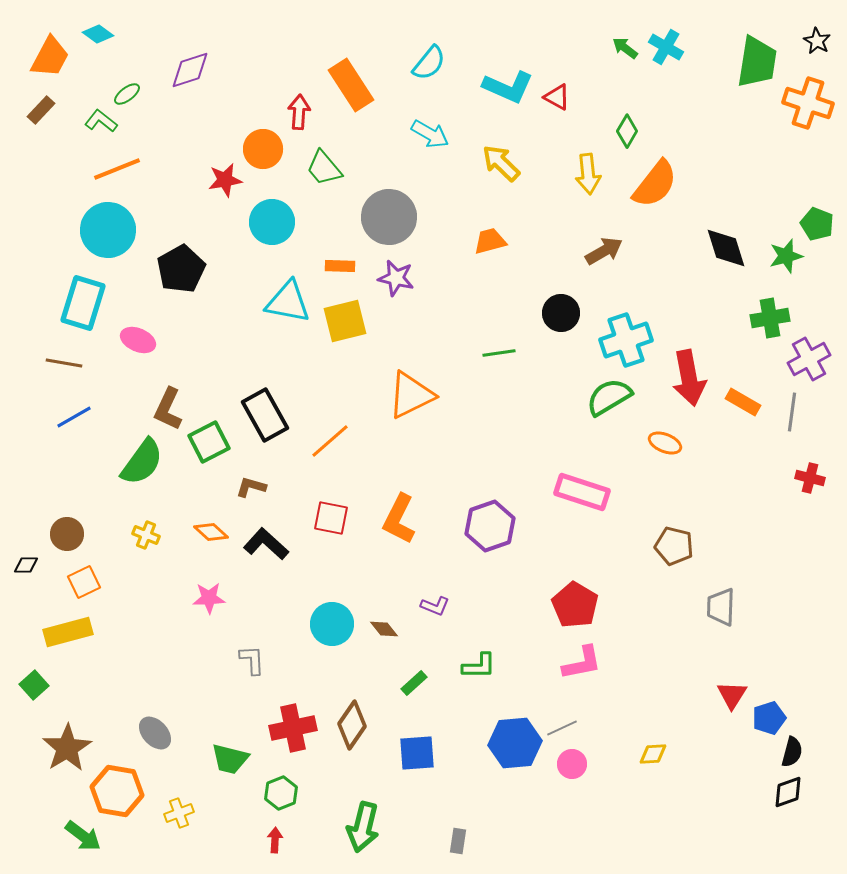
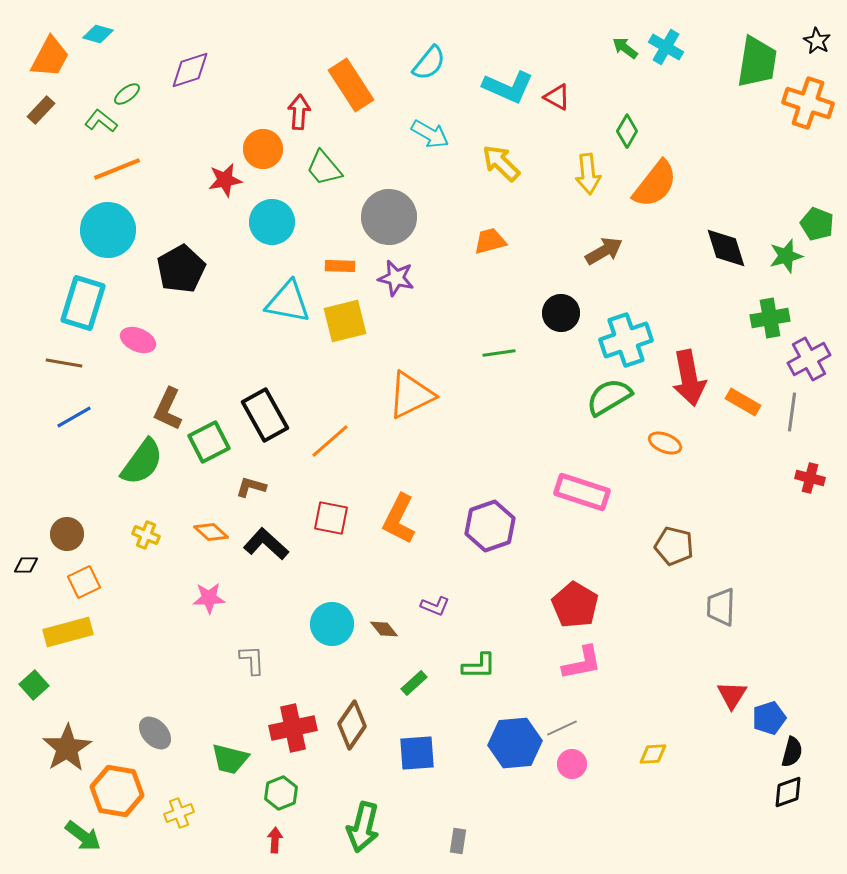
cyan diamond at (98, 34): rotated 20 degrees counterclockwise
